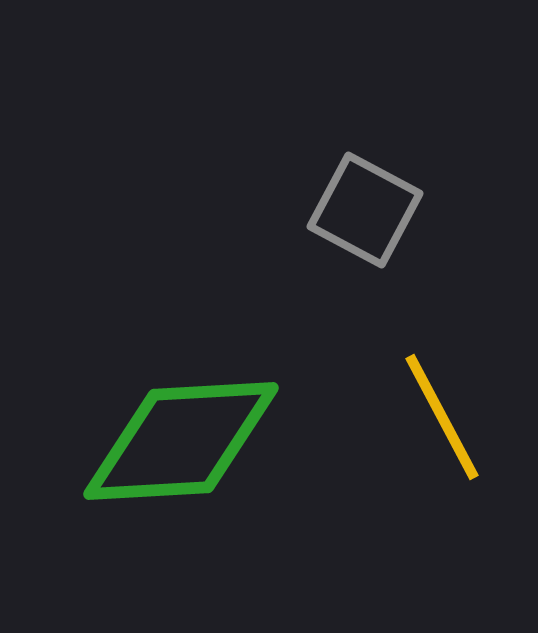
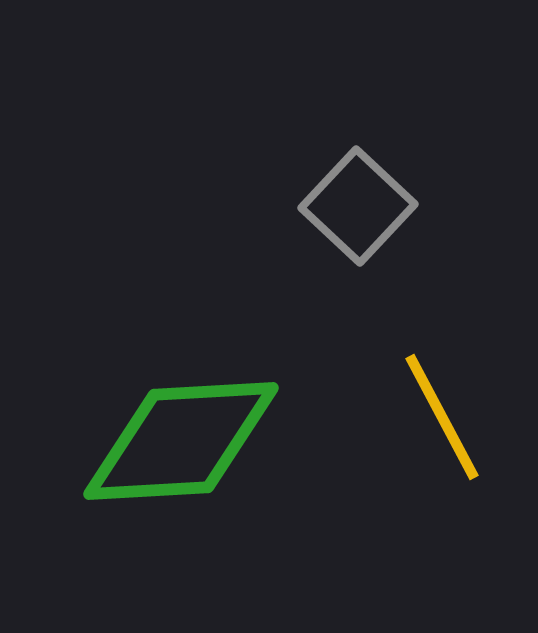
gray square: moved 7 px left, 4 px up; rotated 15 degrees clockwise
